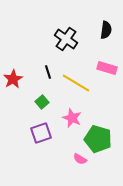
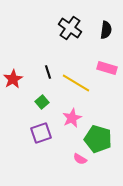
black cross: moved 4 px right, 11 px up
pink star: rotated 24 degrees clockwise
